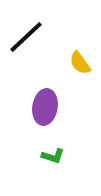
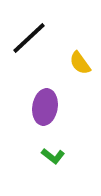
black line: moved 3 px right, 1 px down
green L-shape: rotated 20 degrees clockwise
